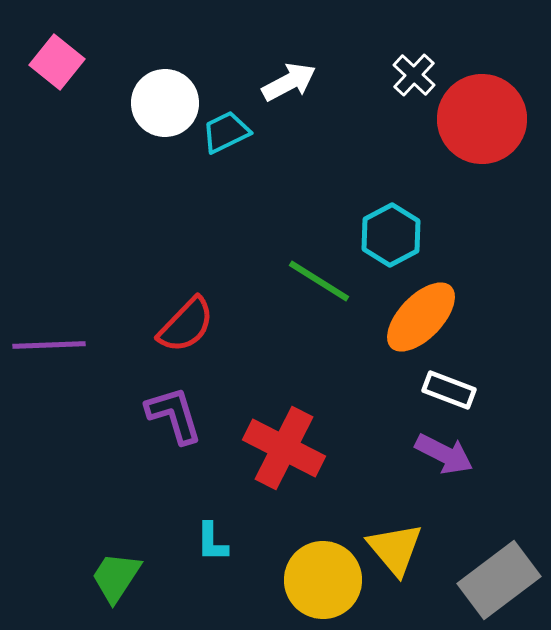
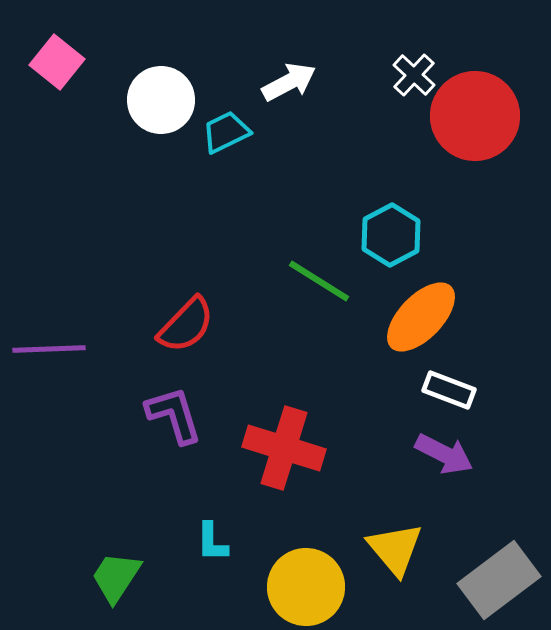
white circle: moved 4 px left, 3 px up
red circle: moved 7 px left, 3 px up
purple line: moved 4 px down
red cross: rotated 10 degrees counterclockwise
yellow circle: moved 17 px left, 7 px down
